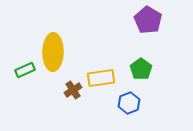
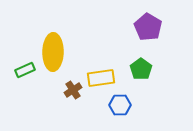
purple pentagon: moved 7 px down
blue hexagon: moved 9 px left, 2 px down; rotated 20 degrees clockwise
